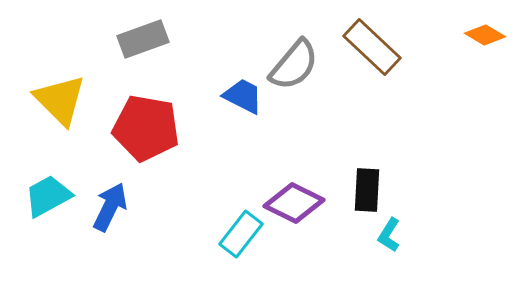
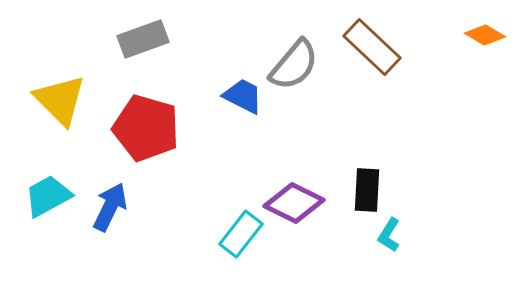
red pentagon: rotated 6 degrees clockwise
